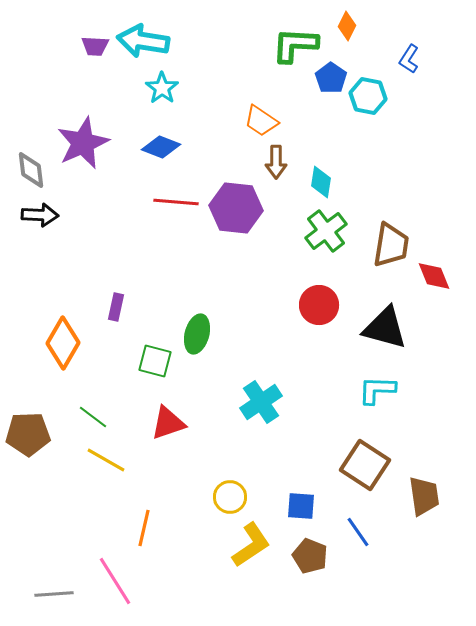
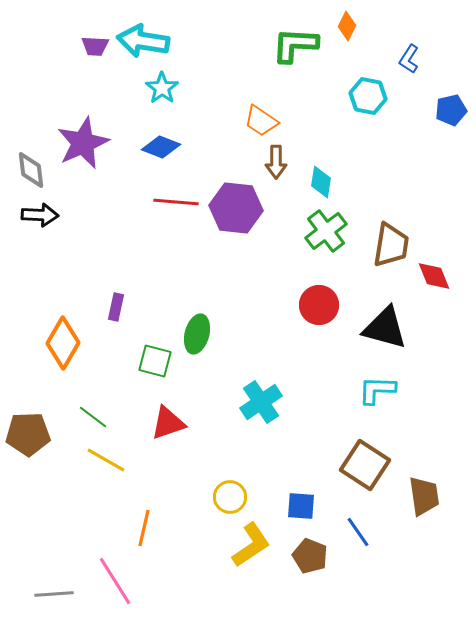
blue pentagon at (331, 78): moved 120 px right, 32 px down; rotated 24 degrees clockwise
